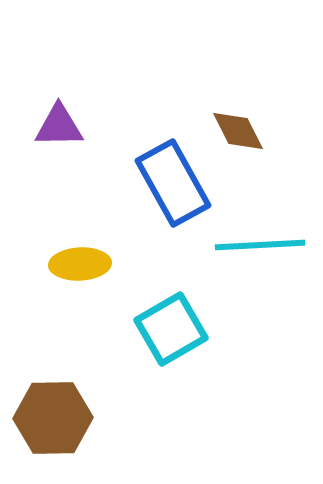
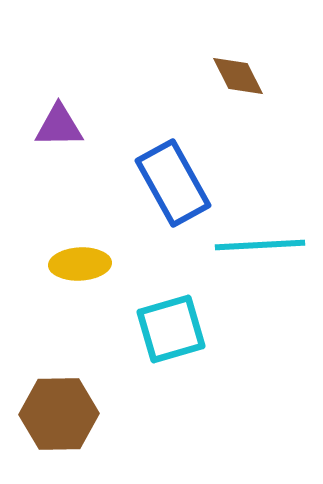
brown diamond: moved 55 px up
cyan square: rotated 14 degrees clockwise
brown hexagon: moved 6 px right, 4 px up
